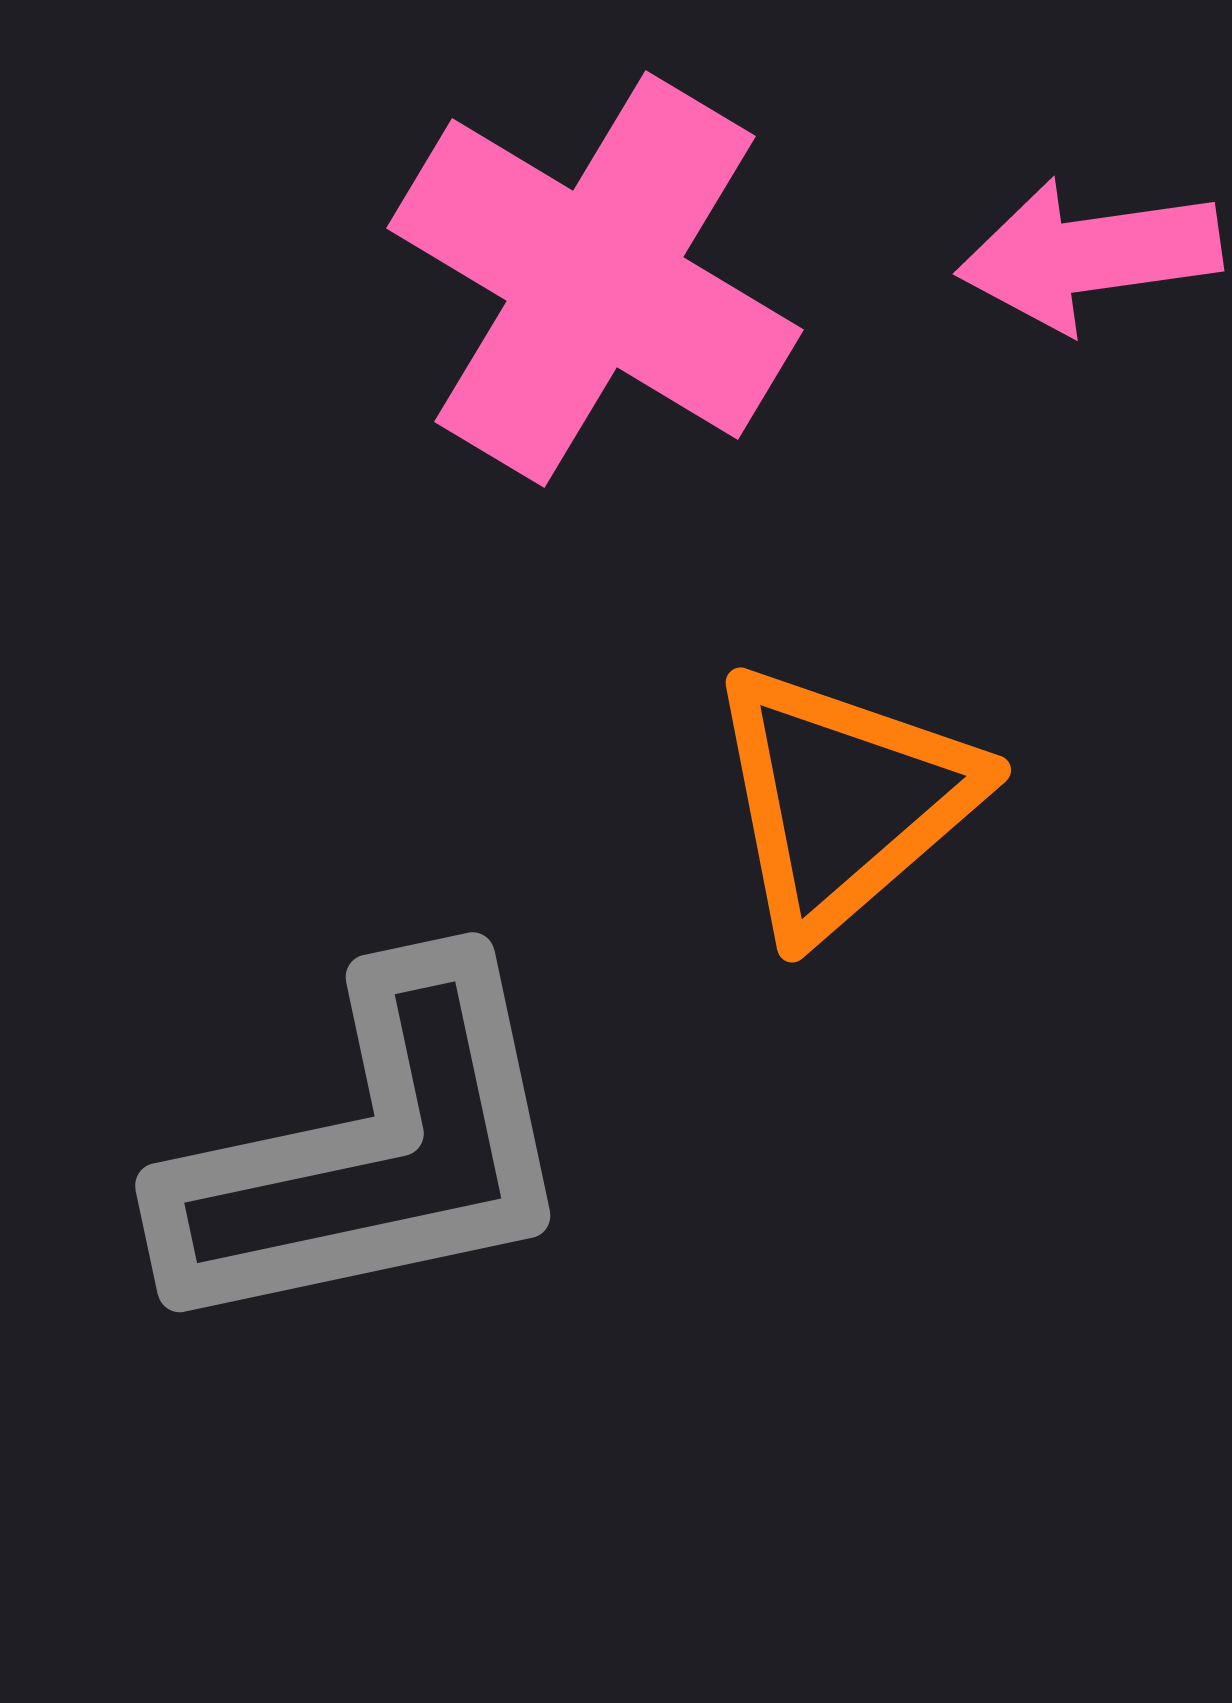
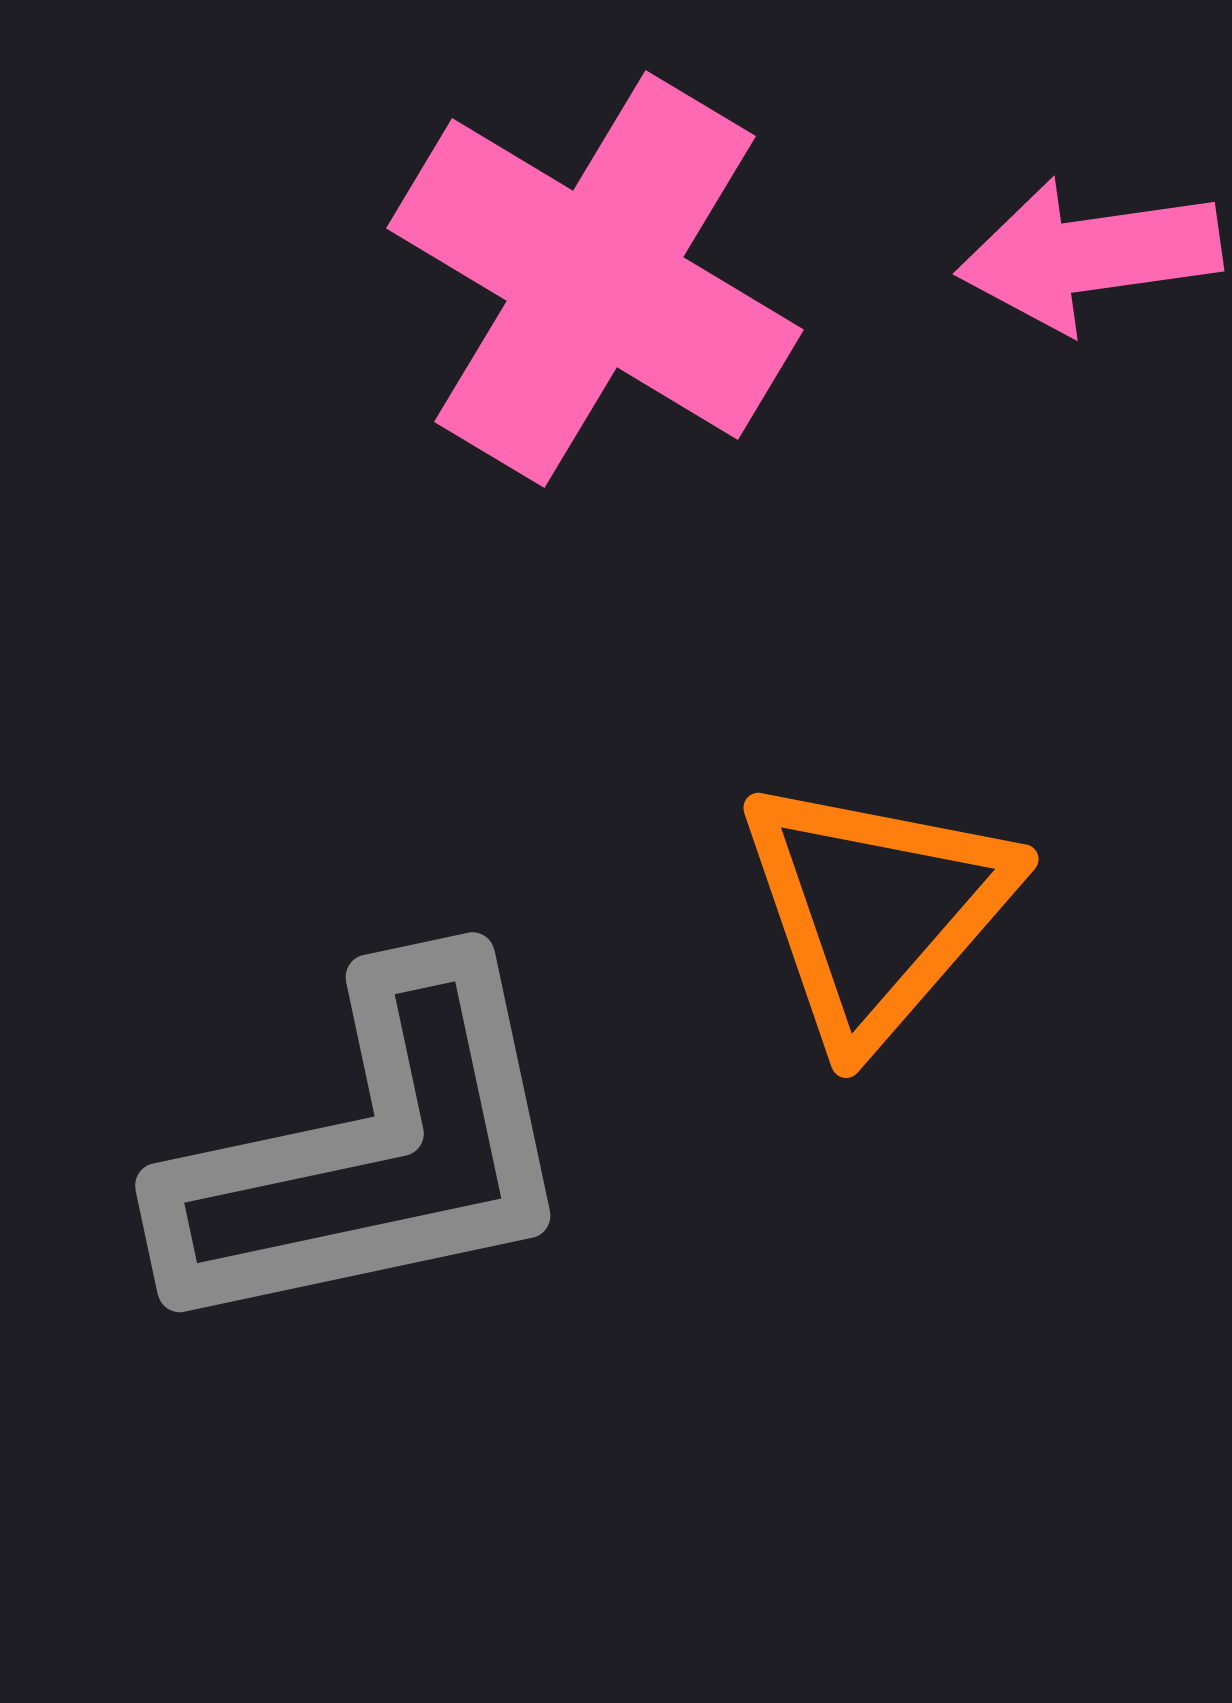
orange triangle: moved 33 px right, 110 px down; rotated 8 degrees counterclockwise
